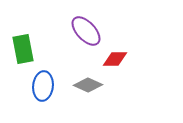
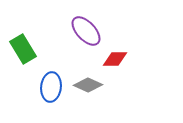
green rectangle: rotated 20 degrees counterclockwise
blue ellipse: moved 8 px right, 1 px down
